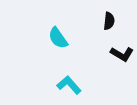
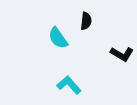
black semicircle: moved 23 px left
